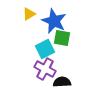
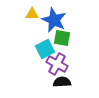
yellow triangle: moved 3 px right; rotated 32 degrees clockwise
blue star: moved 1 px up
purple cross: moved 12 px right, 5 px up
